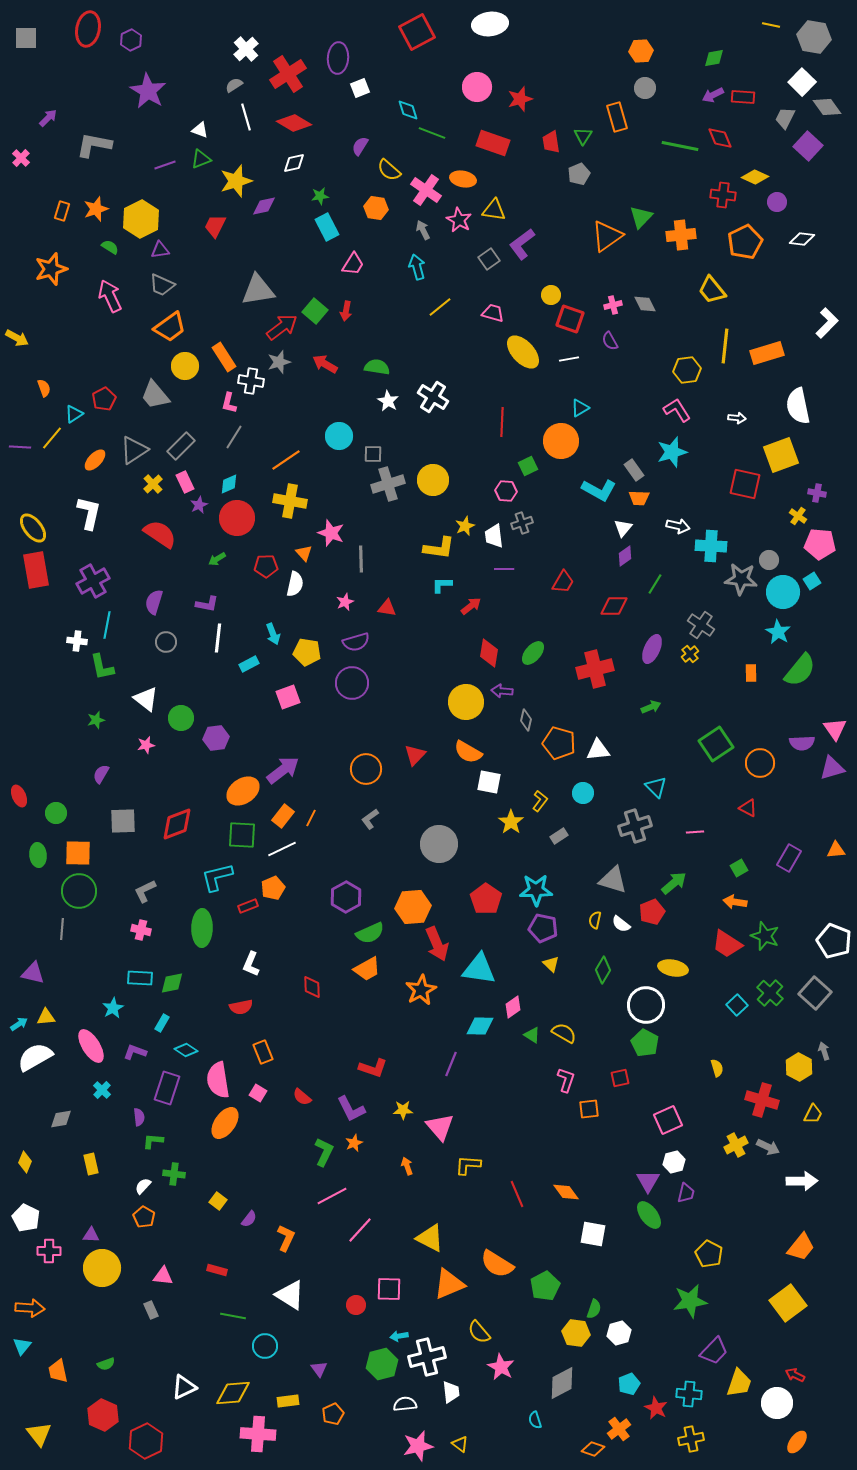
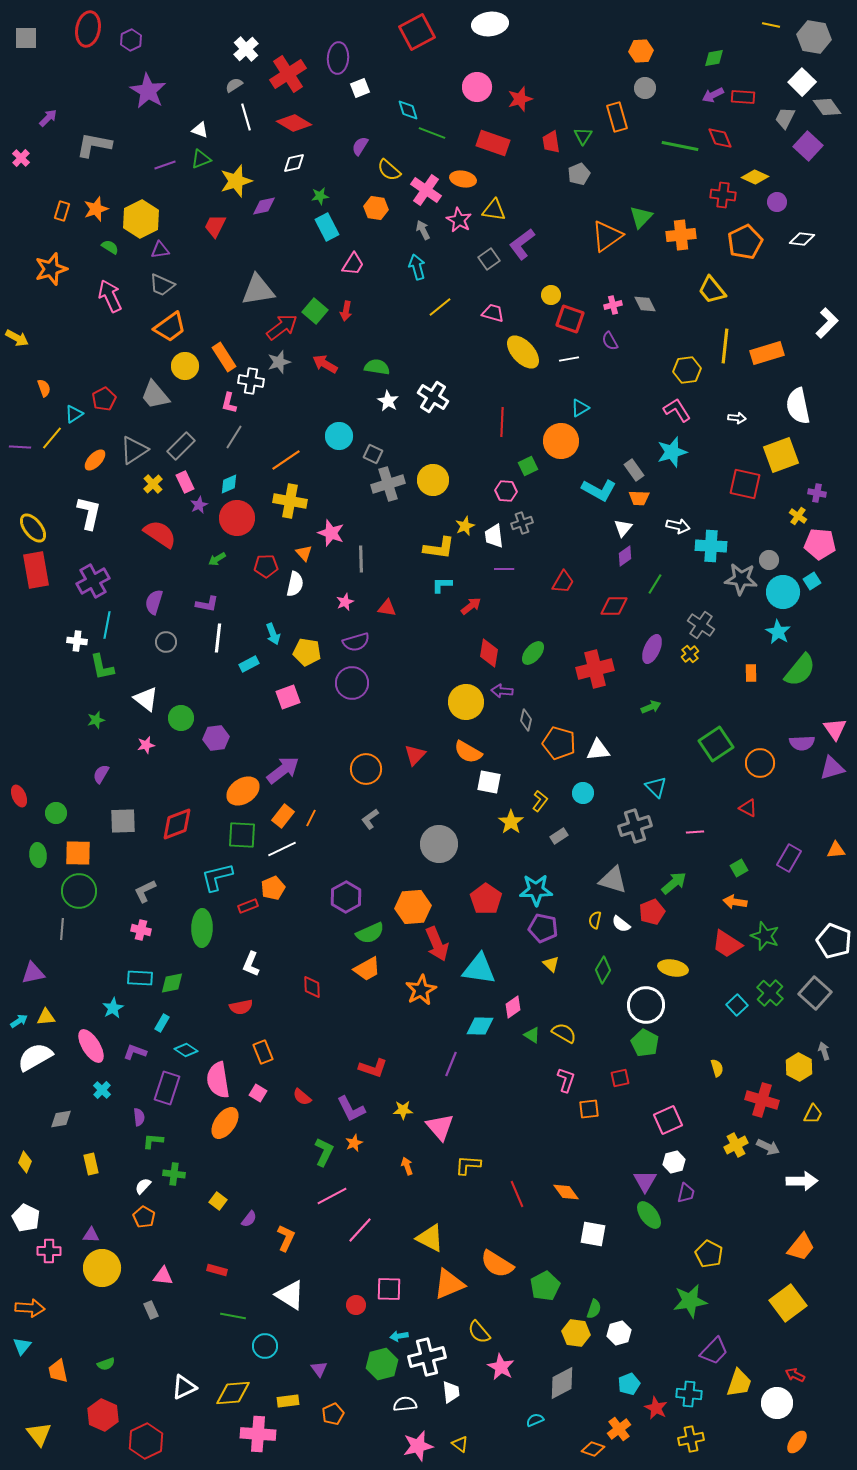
gray square at (373, 454): rotated 24 degrees clockwise
purple triangle at (33, 973): rotated 25 degrees counterclockwise
cyan arrow at (19, 1024): moved 3 px up
purple triangle at (648, 1181): moved 3 px left
cyan semicircle at (535, 1420): rotated 84 degrees clockwise
